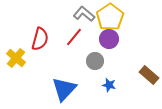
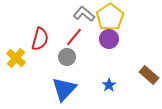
gray circle: moved 28 px left, 4 px up
blue star: rotated 24 degrees clockwise
